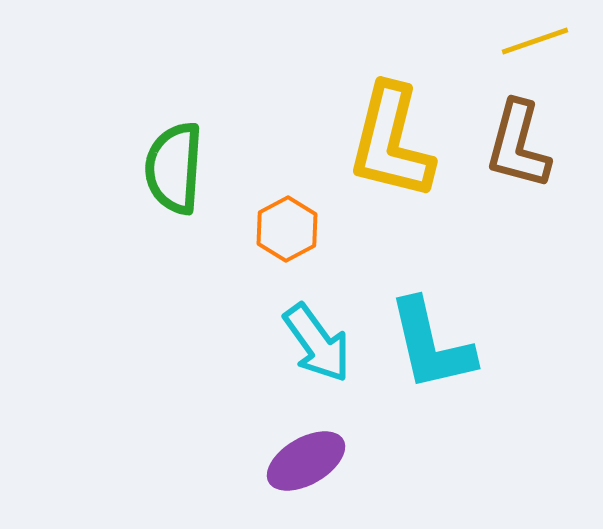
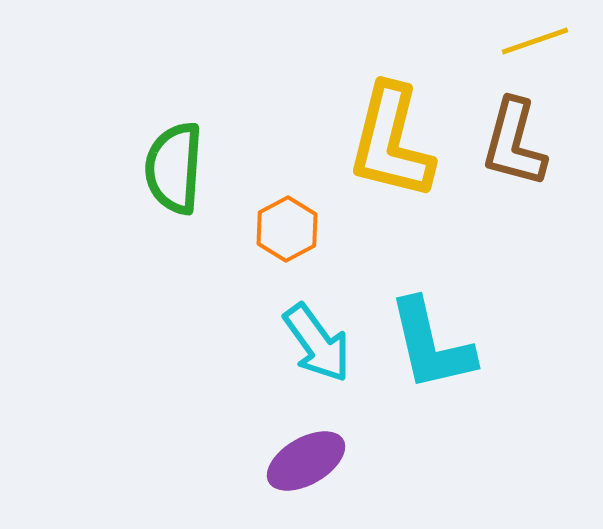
brown L-shape: moved 4 px left, 2 px up
